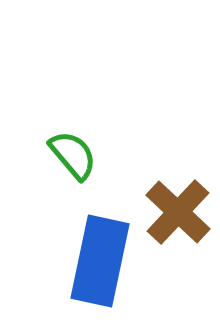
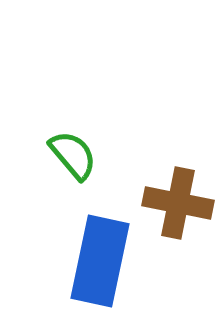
brown cross: moved 9 px up; rotated 32 degrees counterclockwise
